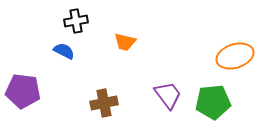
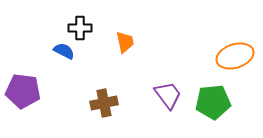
black cross: moved 4 px right, 7 px down; rotated 10 degrees clockwise
orange trapezoid: rotated 115 degrees counterclockwise
